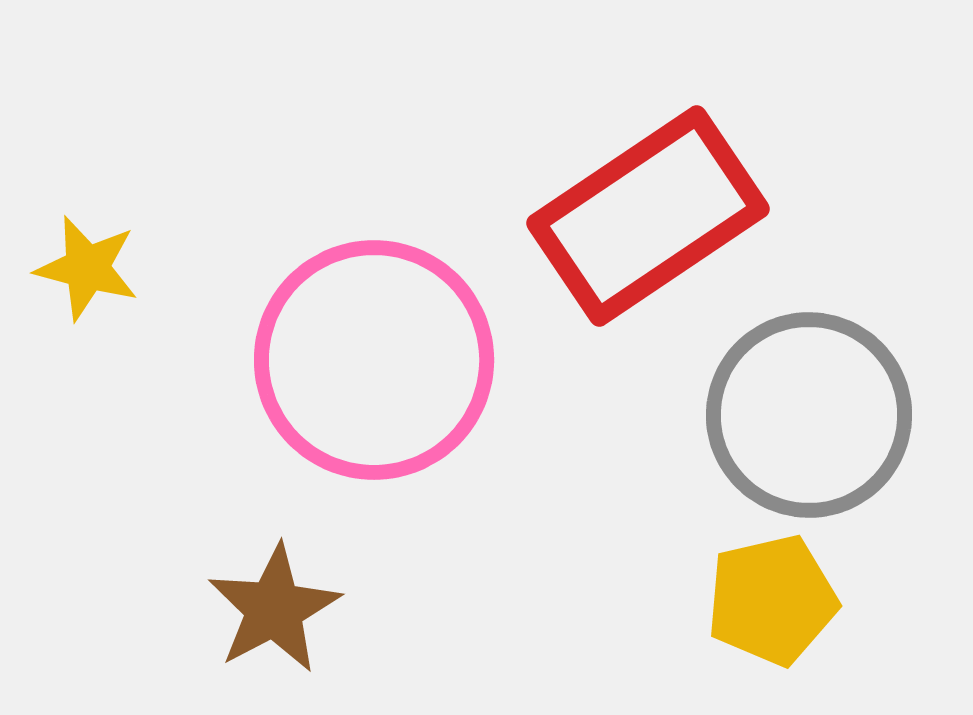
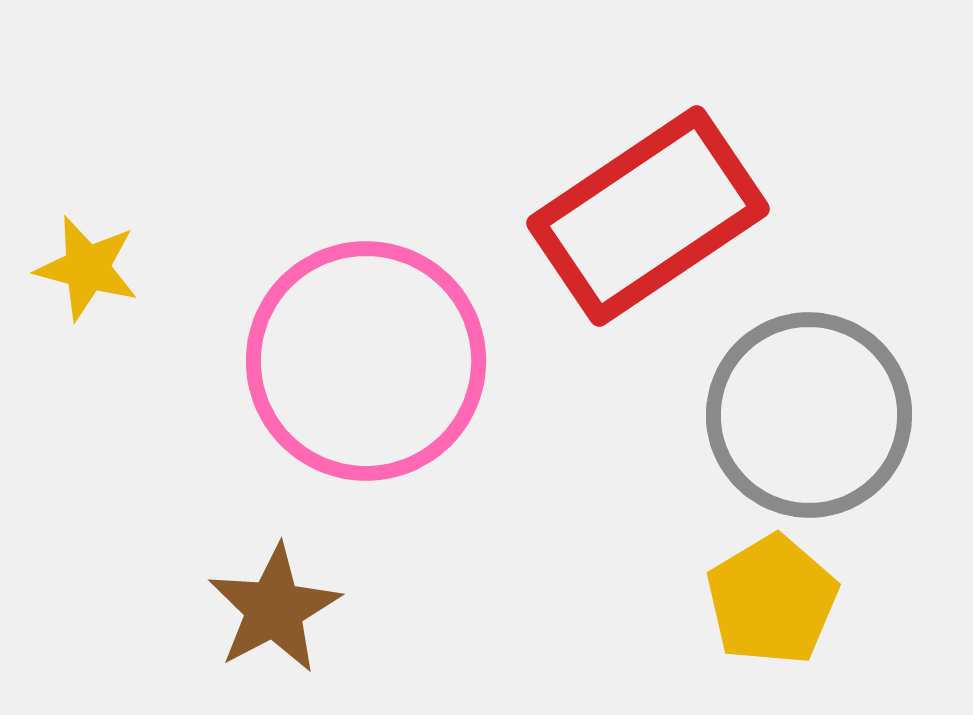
pink circle: moved 8 px left, 1 px down
yellow pentagon: rotated 18 degrees counterclockwise
